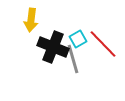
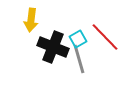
red line: moved 2 px right, 7 px up
gray line: moved 6 px right
